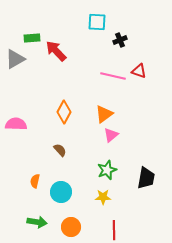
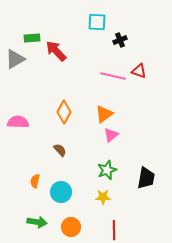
pink semicircle: moved 2 px right, 2 px up
